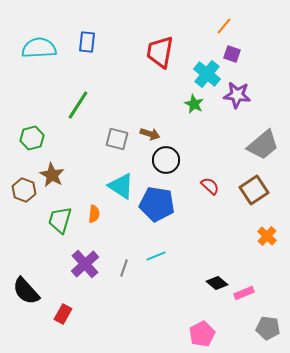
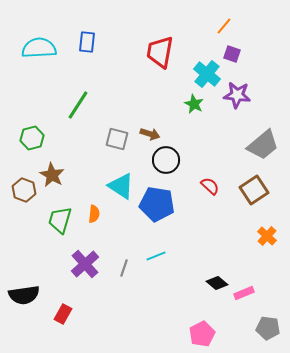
black semicircle: moved 2 px left, 4 px down; rotated 56 degrees counterclockwise
